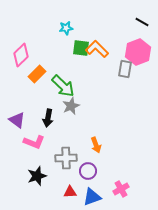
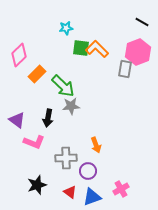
pink diamond: moved 2 px left
gray star: rotated 18 degrees clockwise
black star: moved 9 px down
red triangle: rotated 40 degrees clockwise
